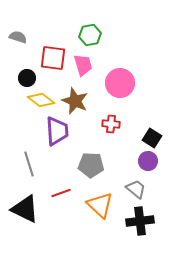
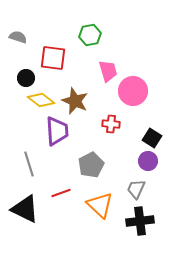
pink trapezoid: moved 25 px right, 6 px down
black circle: moved 1 px left
pink circle: moved 13 px right, 8 px down
gray pentagon: rotated 30 degrees counterclockwise
gray trapezoid: rotated 105 degrees counterclockwise
